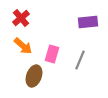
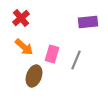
orange arrow: moved 1 px right, 1 px down
gray line: moved 4 px left
